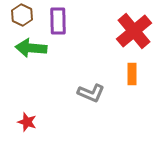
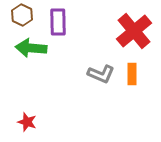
purple rectangle: moved 1 px down
gray L-shape: moved 10 px right, 19 px up
